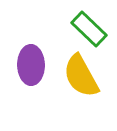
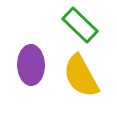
green rectangle: moved 9 px left, 4 px up
